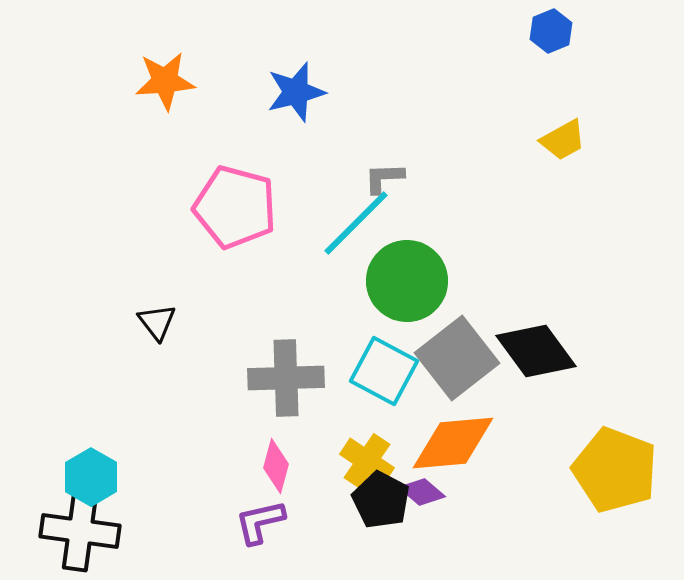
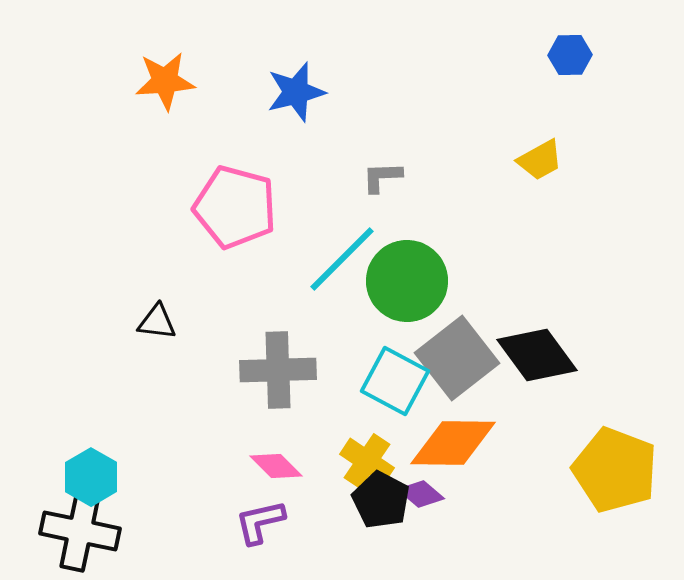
blue hexagon: moved 19 px right, 24 px down; rotated 21 degrees clockwise
yellow trapezoid: moved 23 px left, 20 px down
gray L-shape: moved 2 px left, 1 px up
cyan line: moved 14 px left, 36 px down
black triangle: rotated 45 degrees counterclockwise
black diamond: moved 1 px right, 4 px down
cyan square: moved 11 px right, 10 px down
gray cross: moved 8 px left, 8 px up
orange diamond: rotated 6 degrees clockwise
pink diamond: rotated 60 degrees counterclockwise
purple diamond: moved 1 px left, 2 px down
black cross: rotated 4 degrees clockwise
